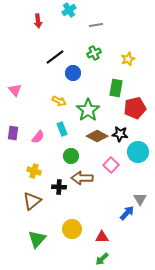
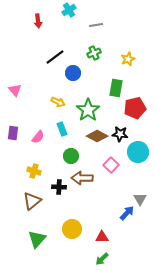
yellow arrow: moved 1 px left, 1 px down
